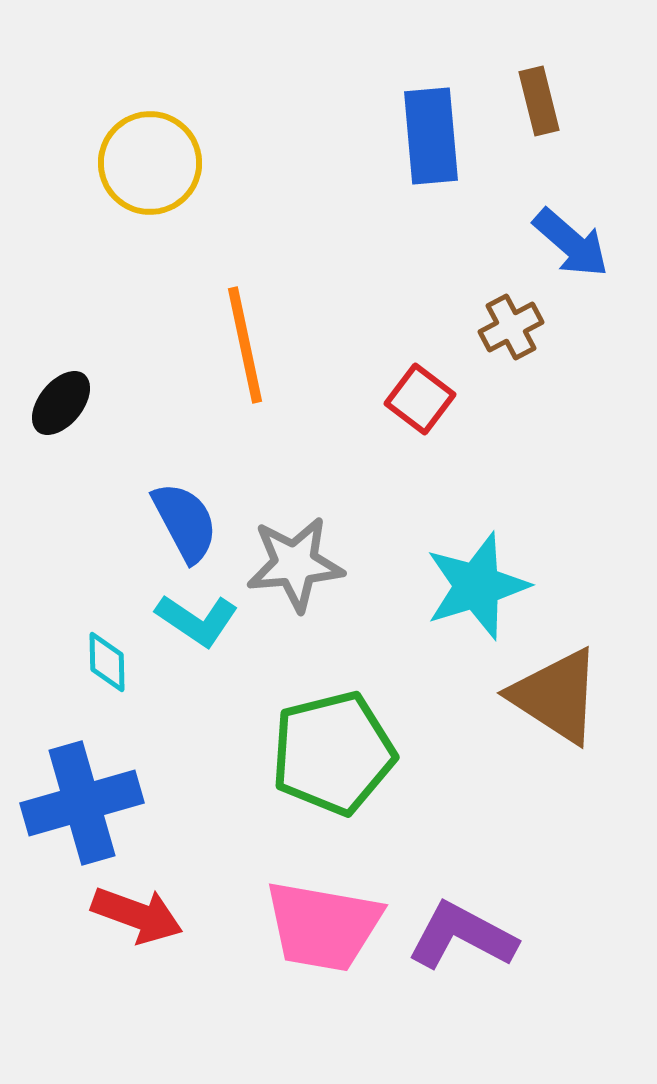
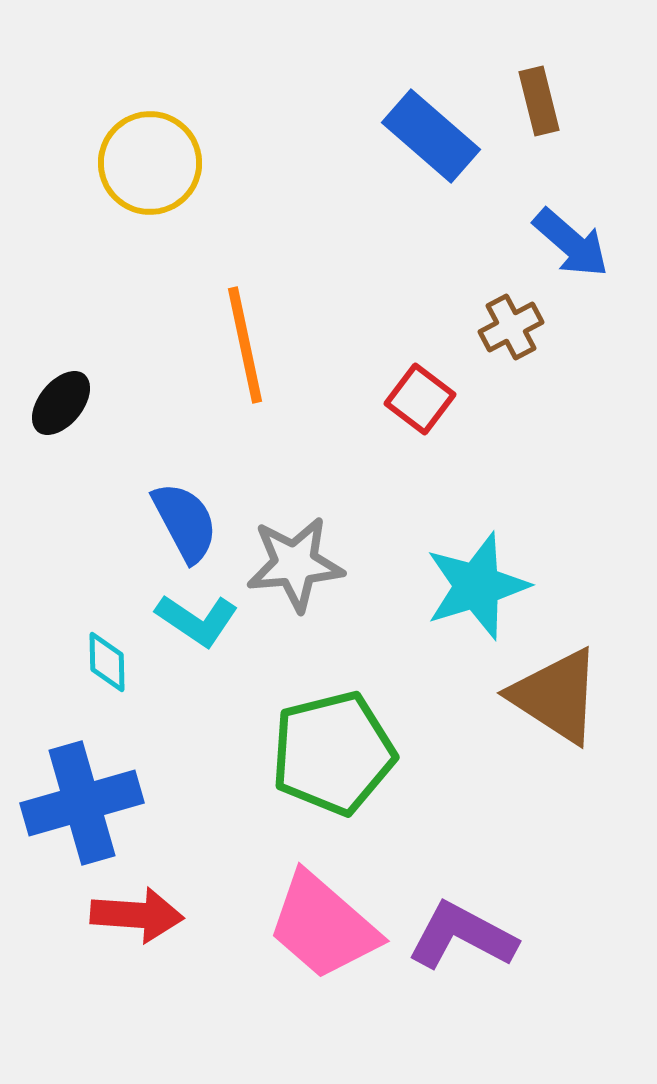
blue rectangle: rotated 44 degrees counterclockwise
red arrow: rotated 16 degrees counterclockwise
pink trapezoid: rotated 31 degrees clockwise
